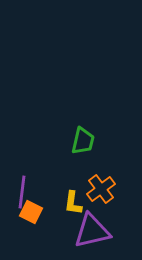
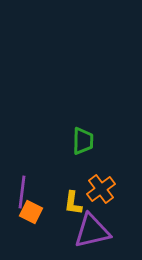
green trapezoid: rotated 12 degrees counterclockwise
